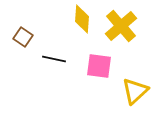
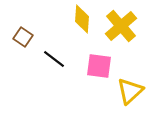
black line: rotated 25 degrees clockwise
yellow triangle: moved 5 px left
